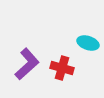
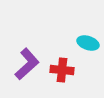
red cross: moved 2 px down; rotated 10 degrees counterclockwise
